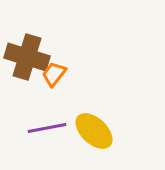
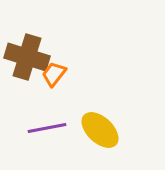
yellow ellipse: moved 6 px right, 1 px up
